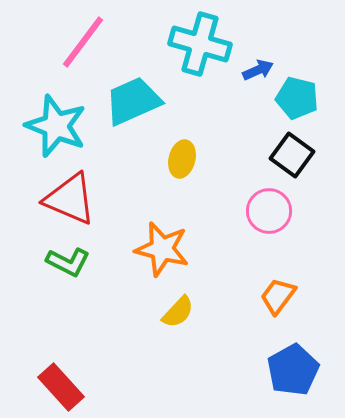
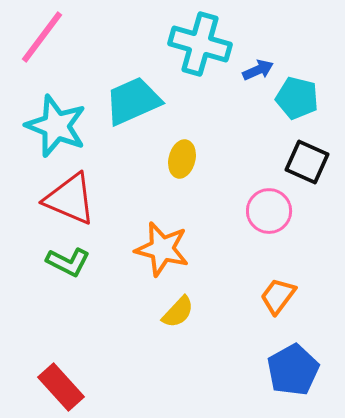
pink line: moved 41 px left, 5 px up
black square: moved 15 px right, 7 px down; rotated 12 degrees counterclockwise
